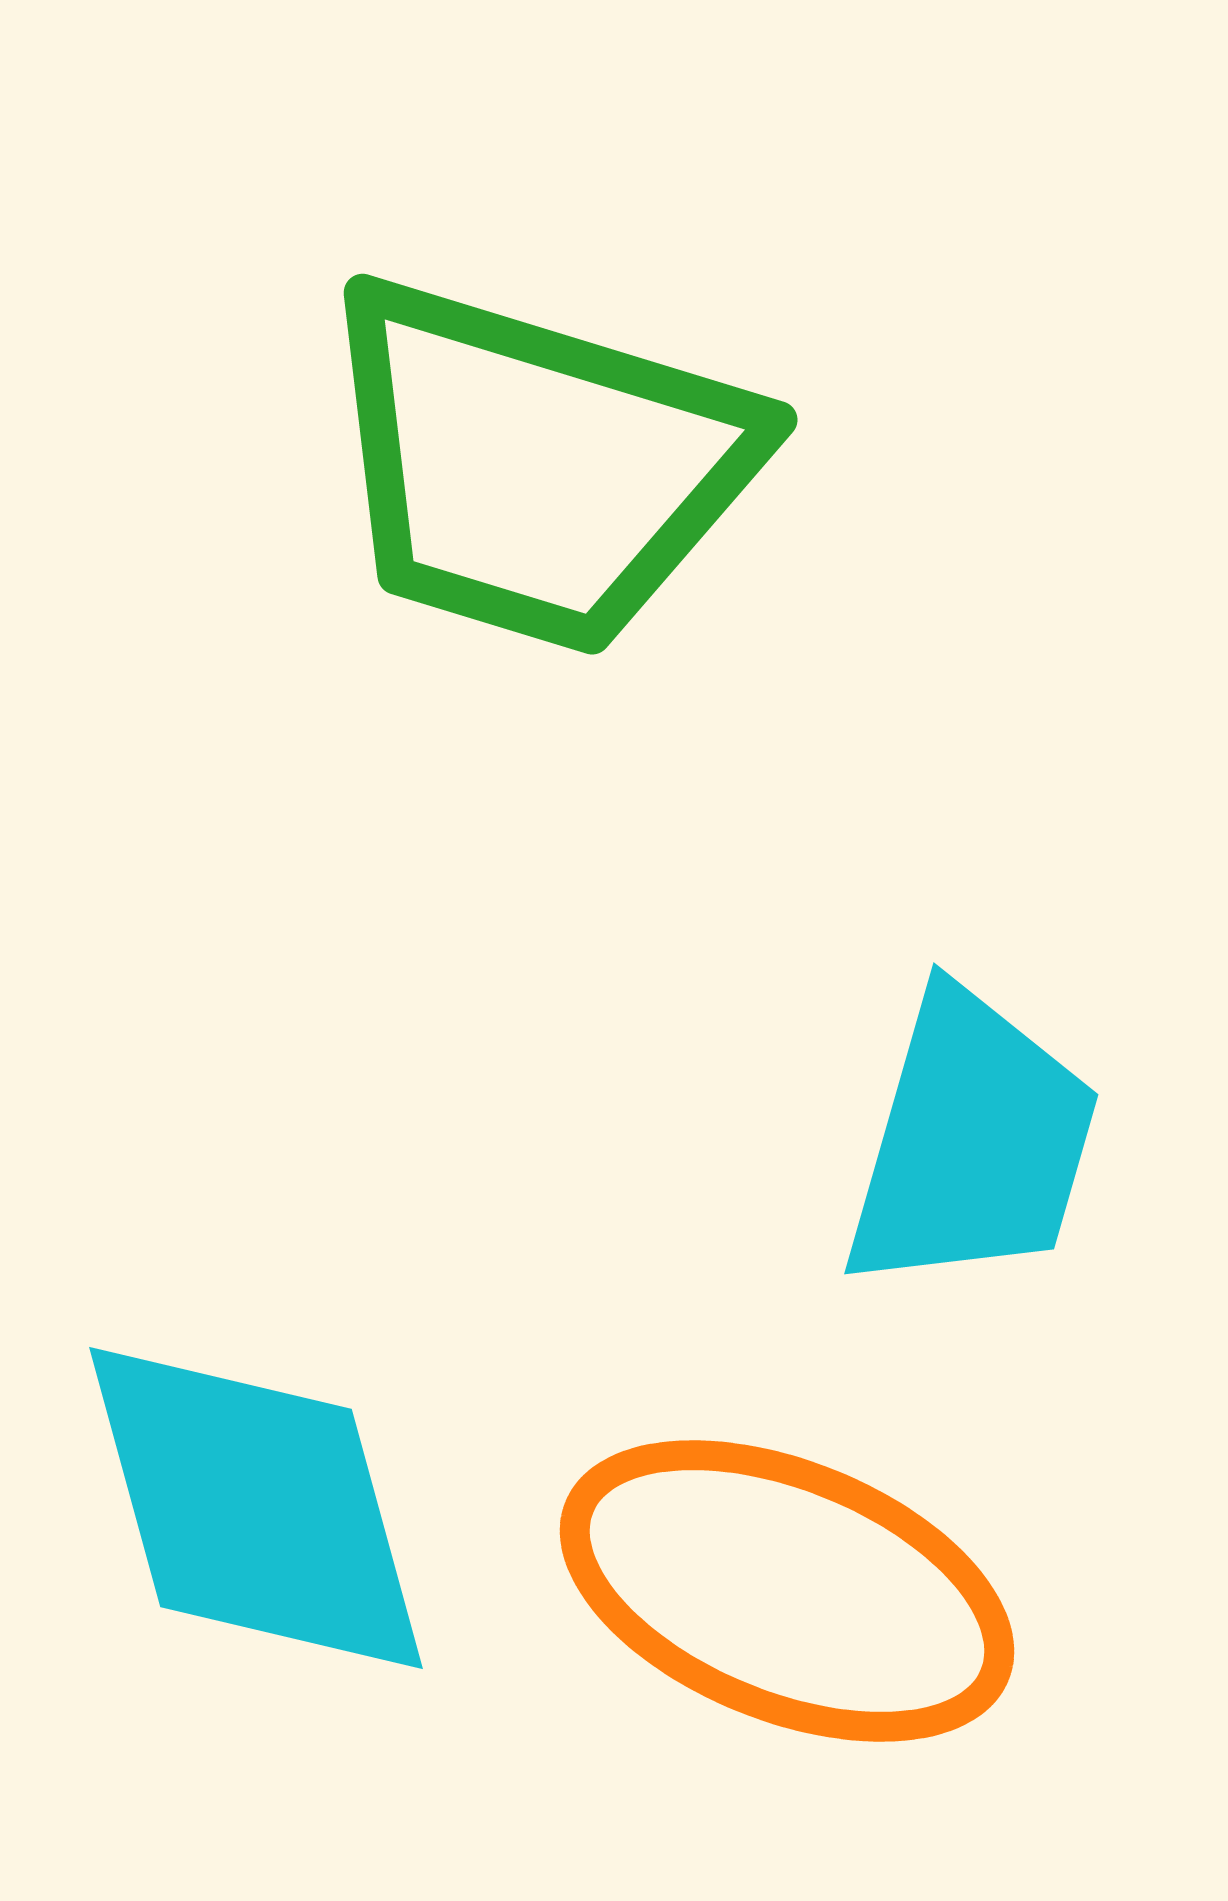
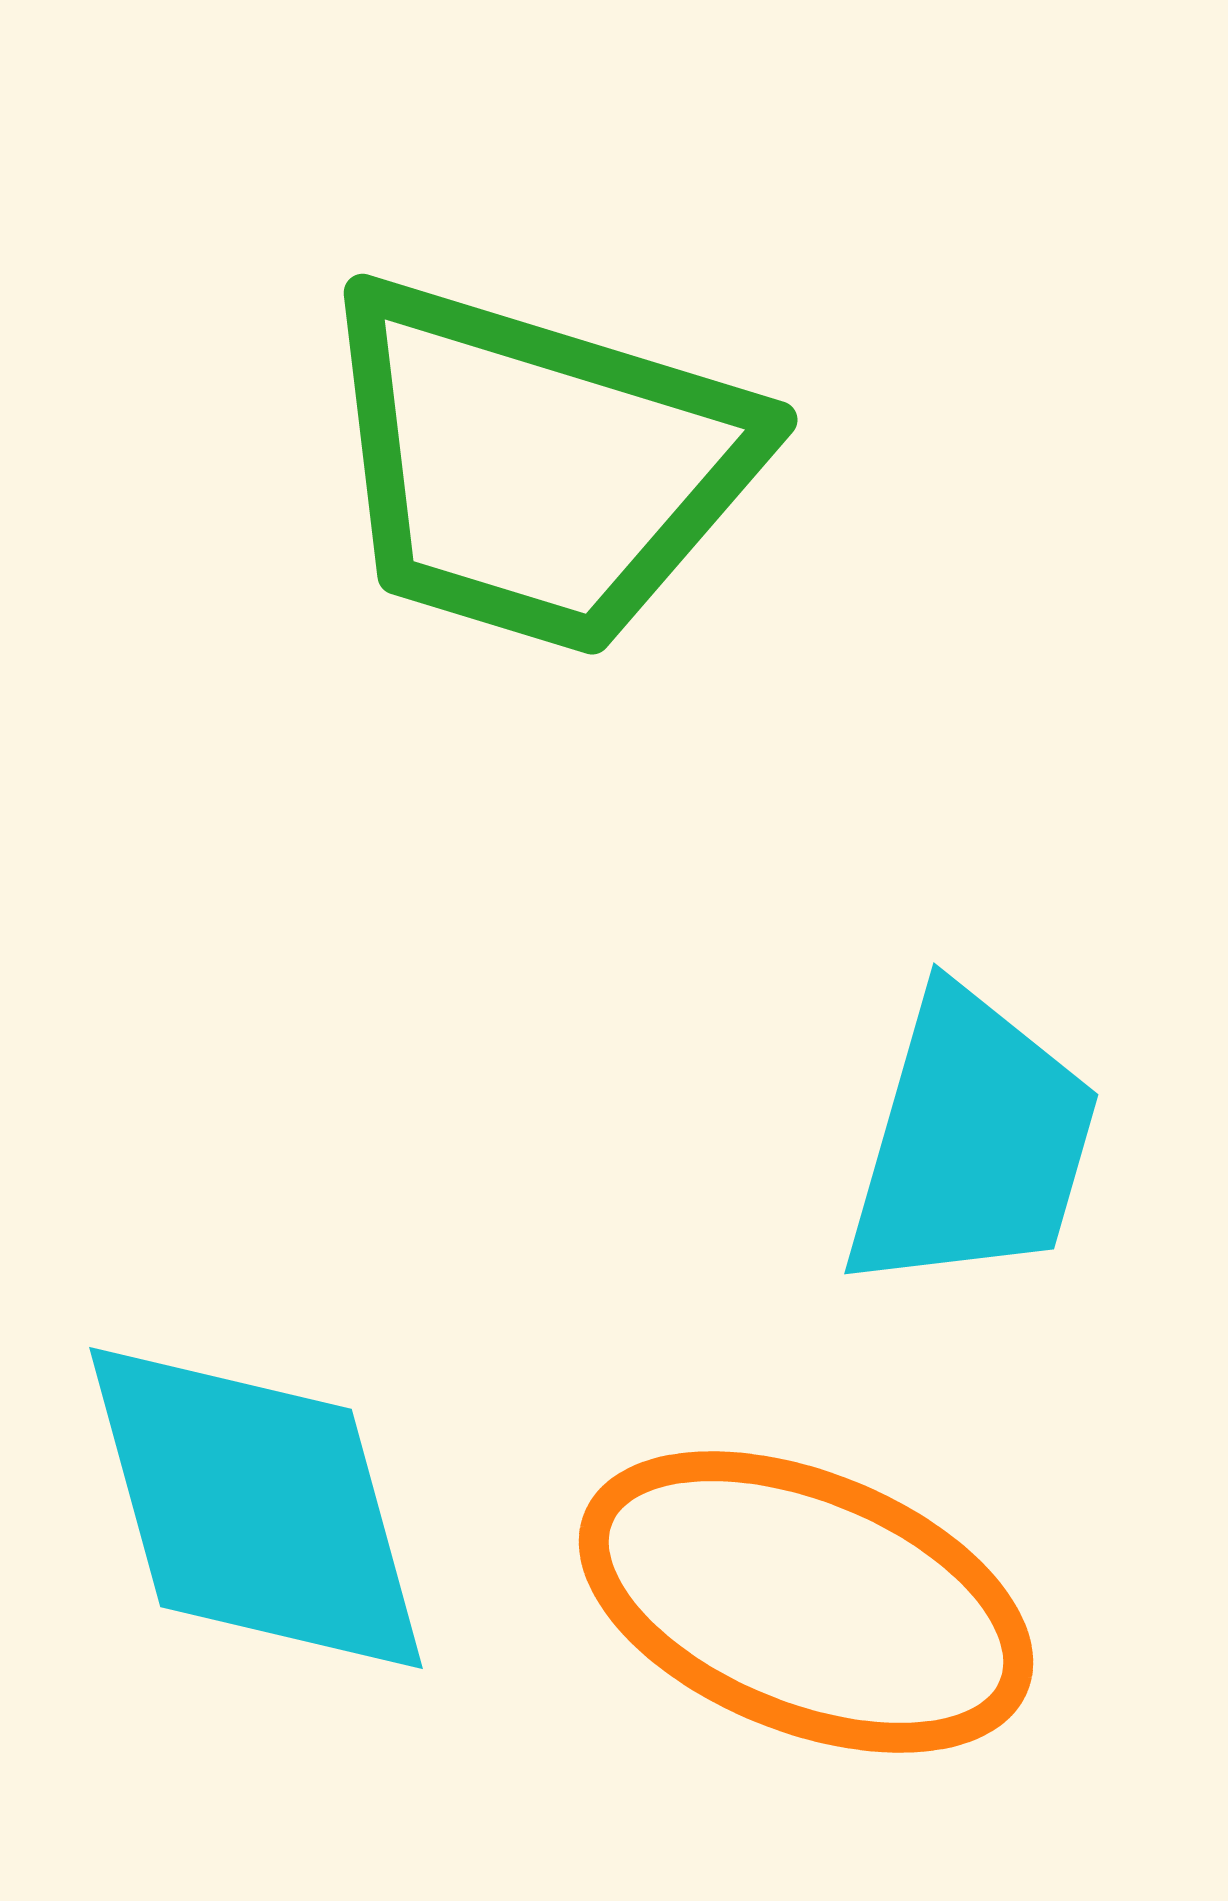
orange ellipse: moved 19 px right, 11 px down
